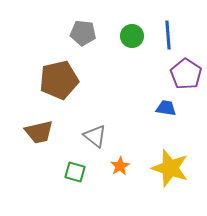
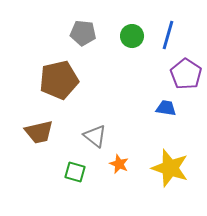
blue line: rotated 20 degrees clockwise
orange star: moved 1 px left, 2 px up; rotated 18 degrees counterclockwise
